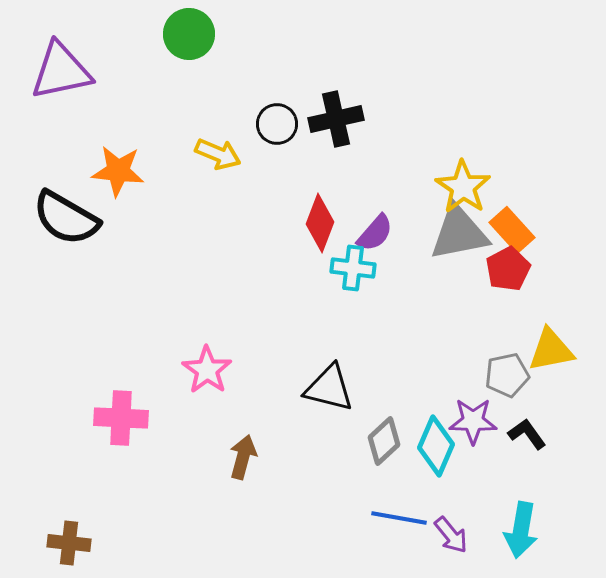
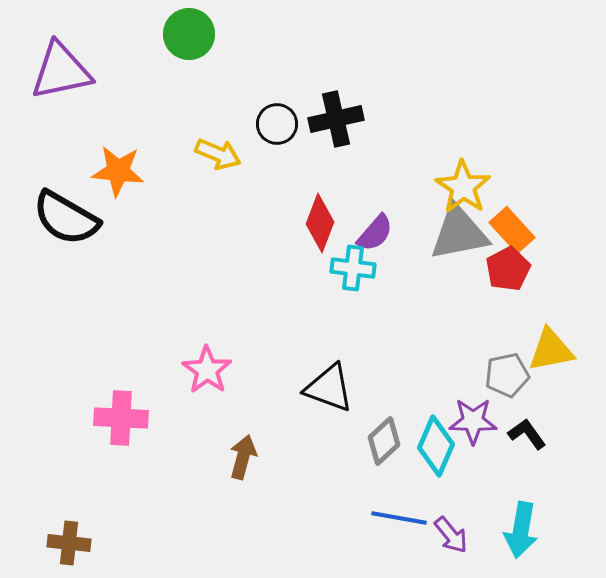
black triangle: rotated 6 degrees clockwise
